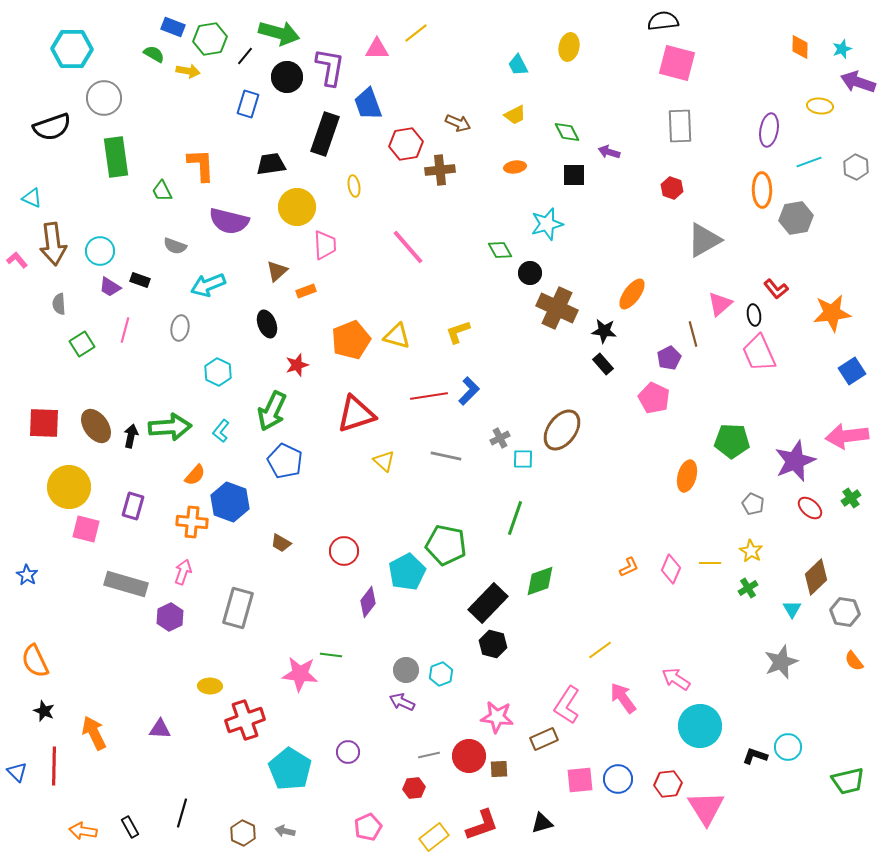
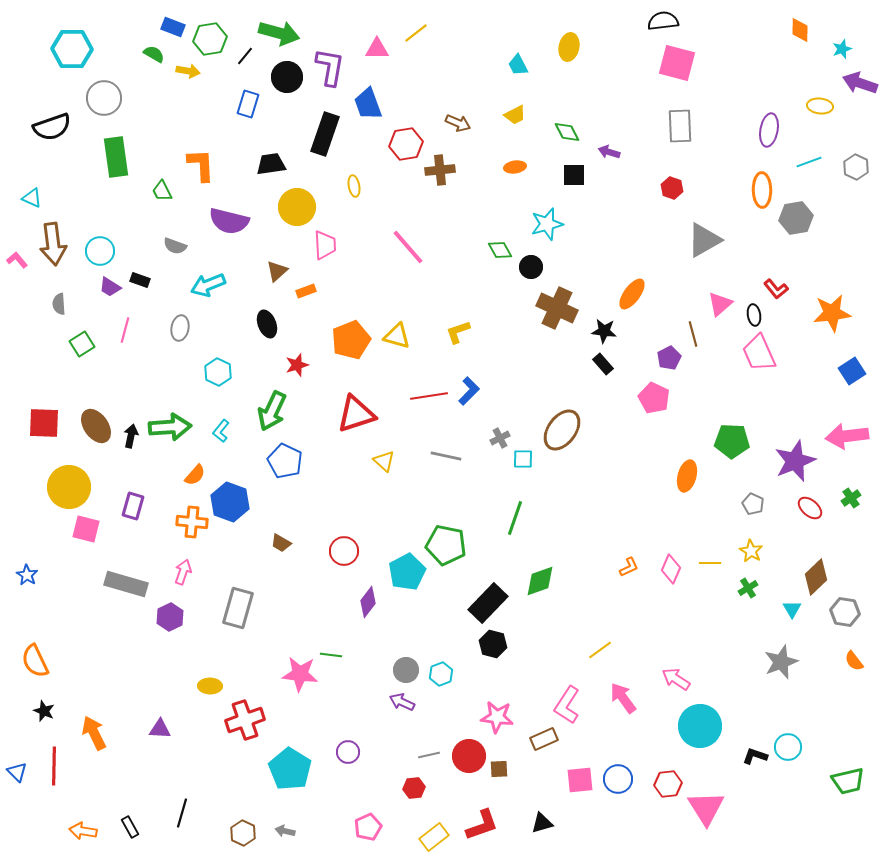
orange diamond at (800, 47): moved 17 px up
purple arrow at (858, 82): moved 2 px right, 1 px down
black circle at (530, 273): moved 1 px right, 6 px up
